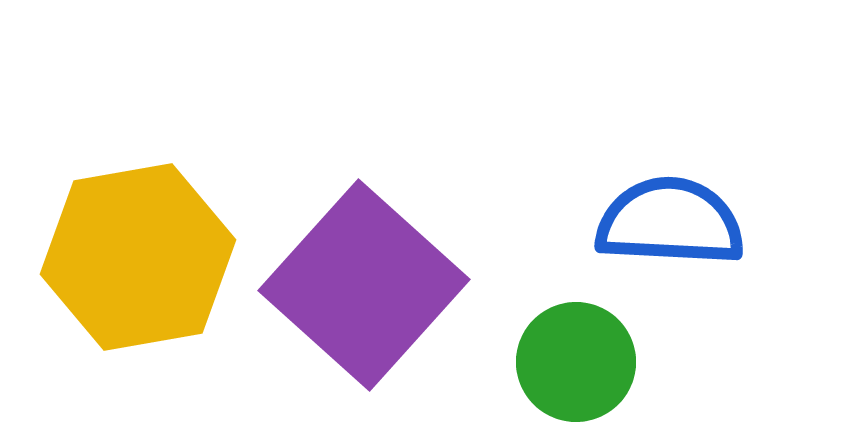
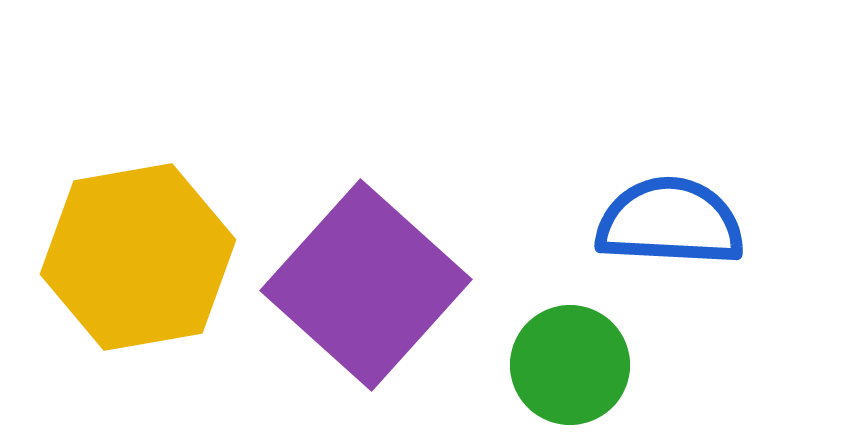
purple square: moved 2 px right
green circle: moved 6 px left, 3 px down
